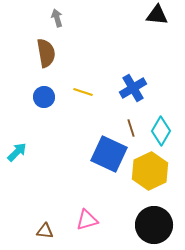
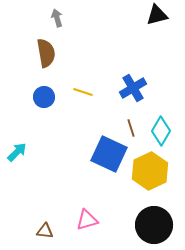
black triangle: rotated 20 degrees counterclockwise
